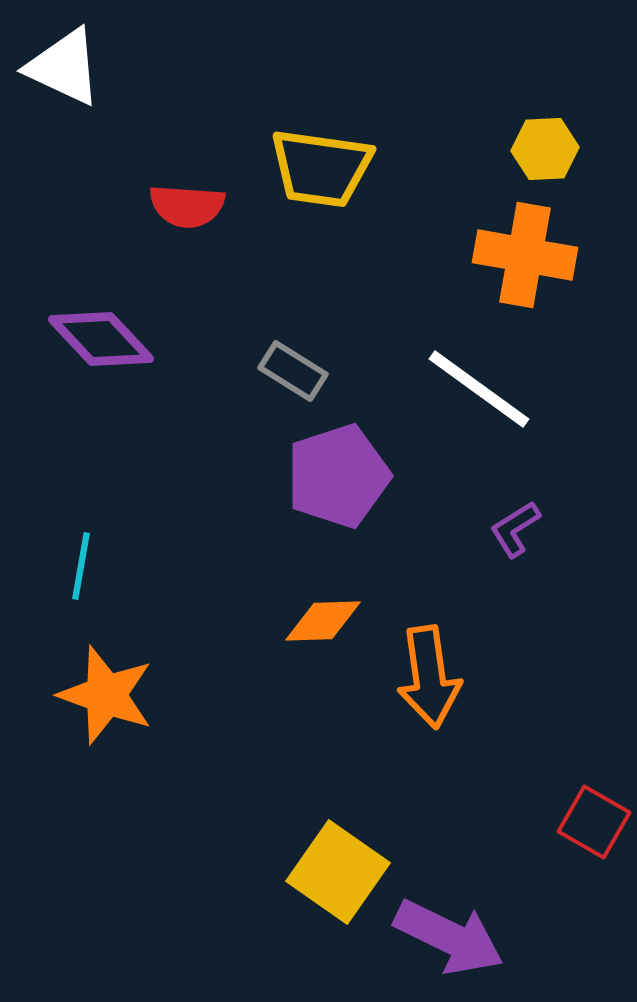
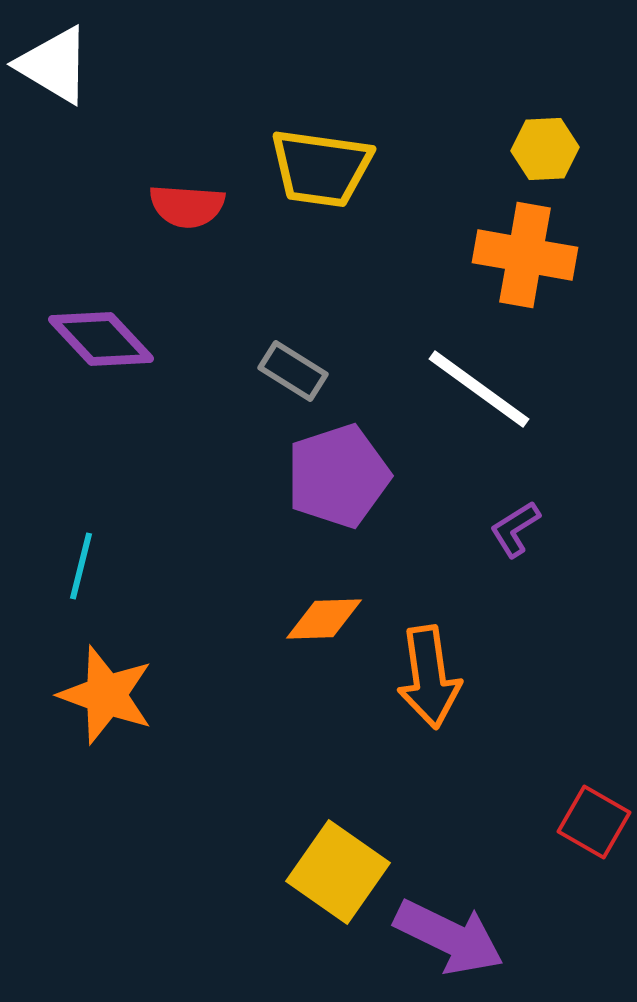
white triangle: moved 10 px left, 2 px up; rotated 6 degrees clockwise
cyan line: rotated 4 degrees clockwise
orange diamond: moved 1 px right, 2 px up
